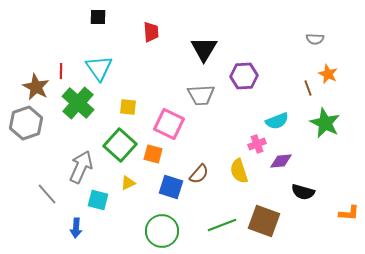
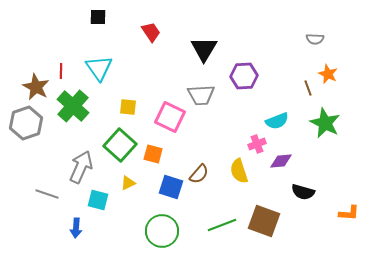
red trapezoid: rotated 30 degrees counterclockwise
green cross: moved 5 px left, 3 px down
pink square: moved 1 px right, 7 px up
gray line: rotated 30 degrees counterclockwise
